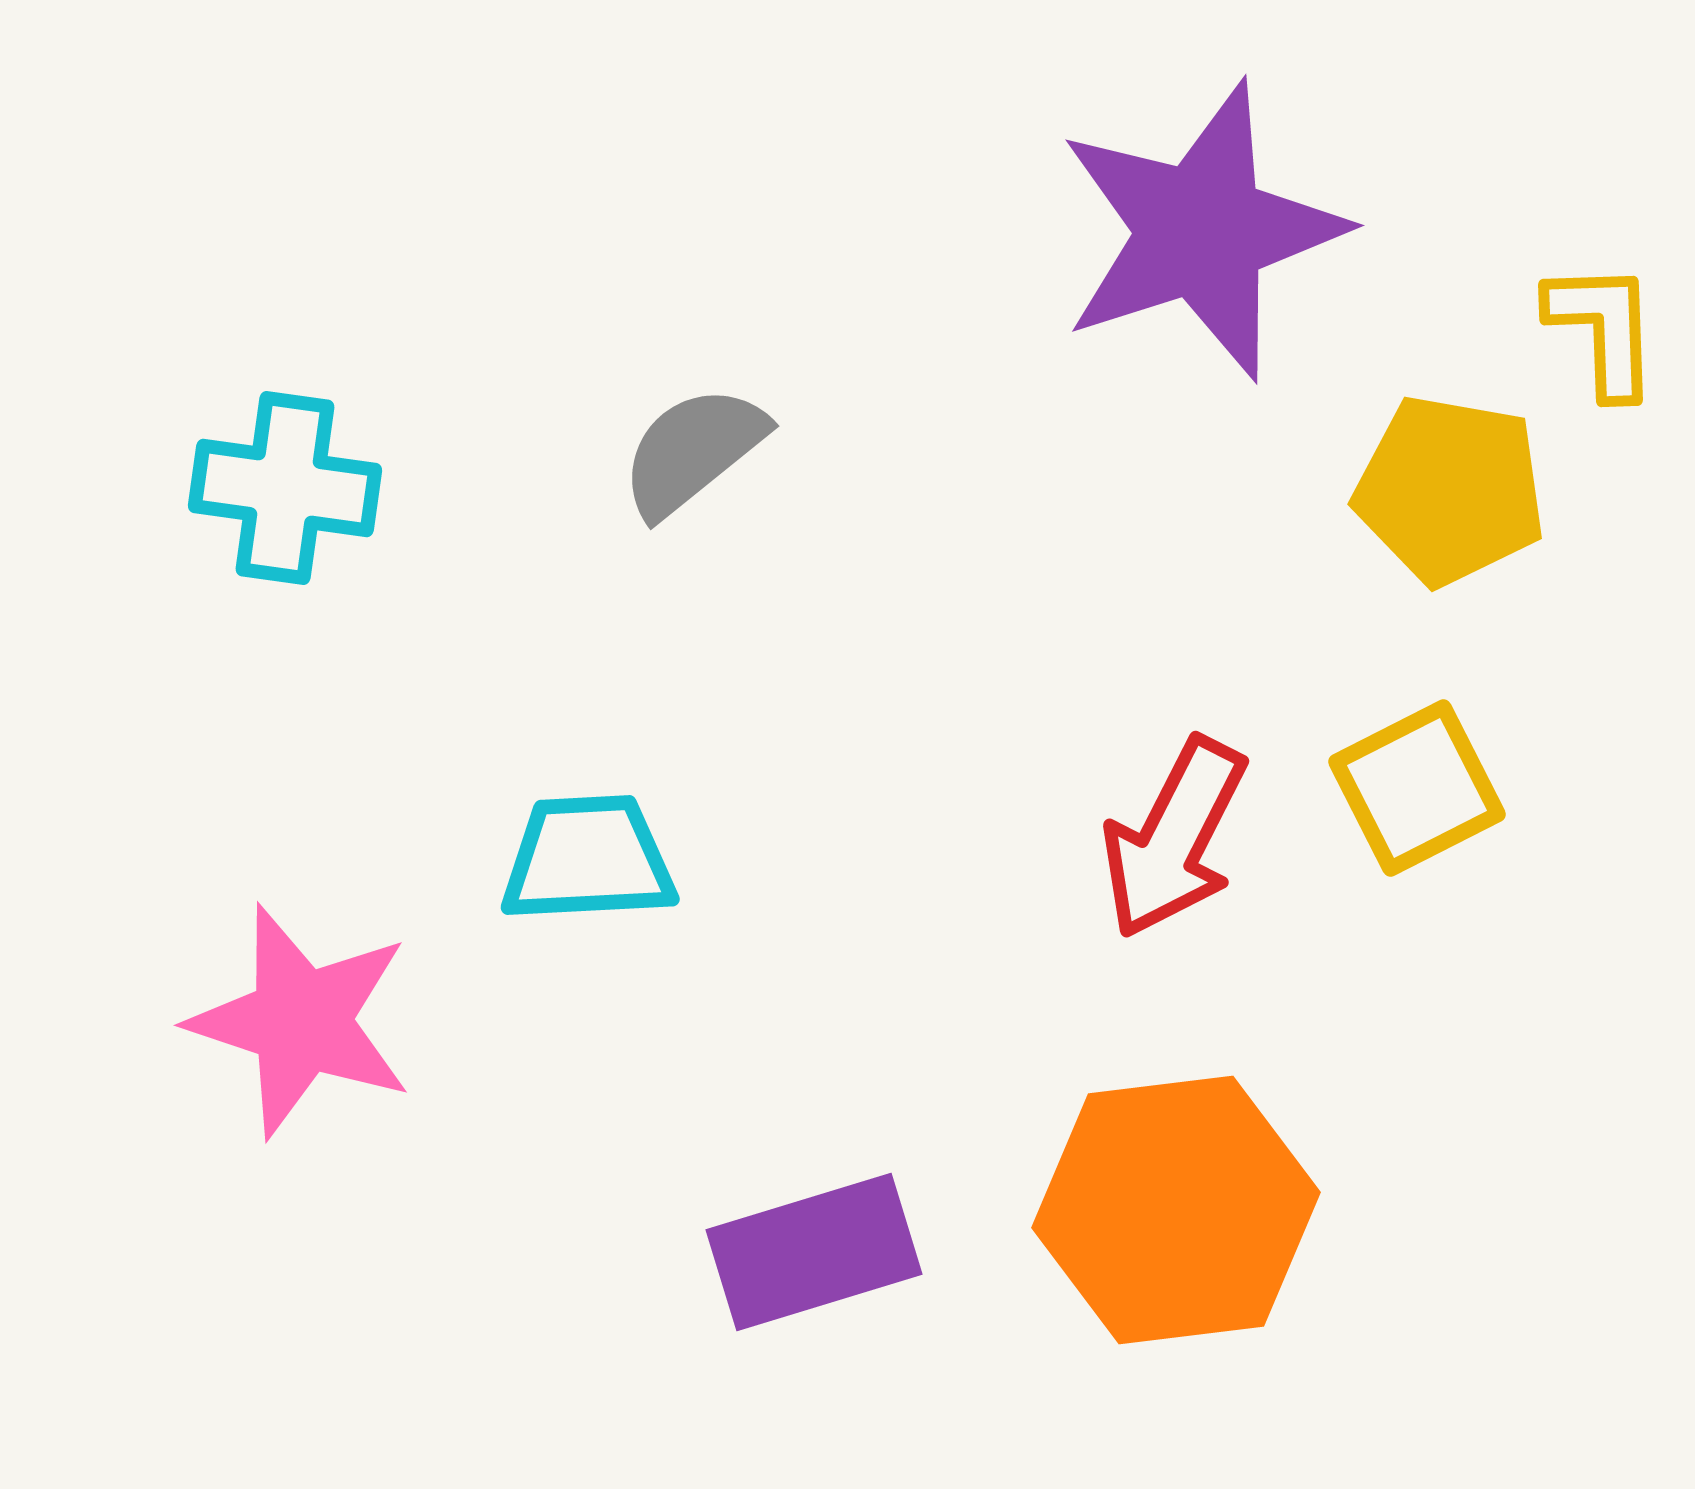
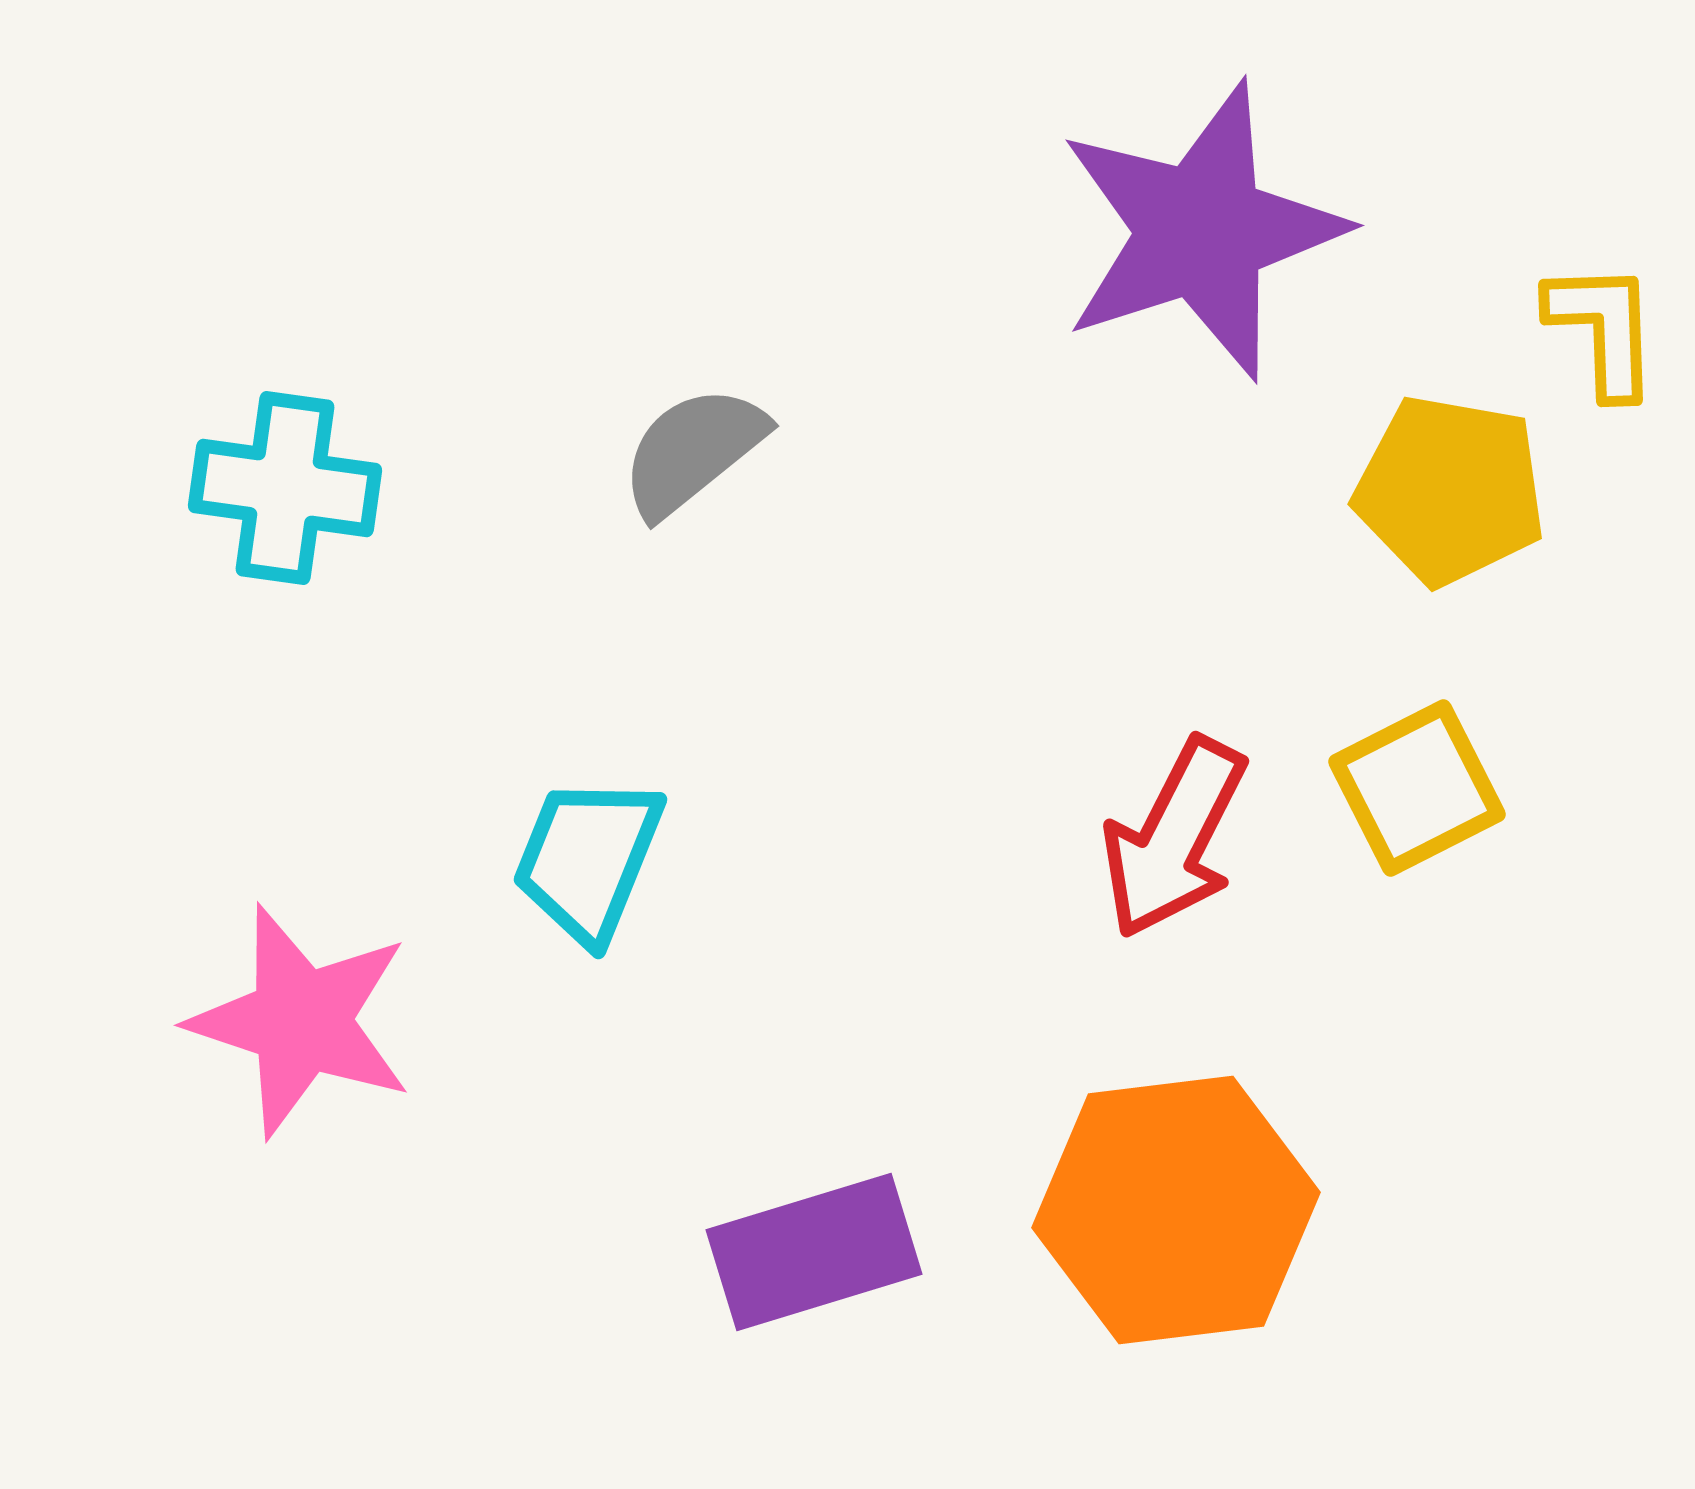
cyan trapezoid: rotated 65 degrees counterclockwise
